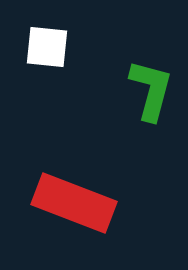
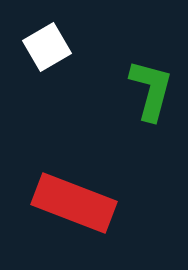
white square: rotated 36 degrees counterclockwise
